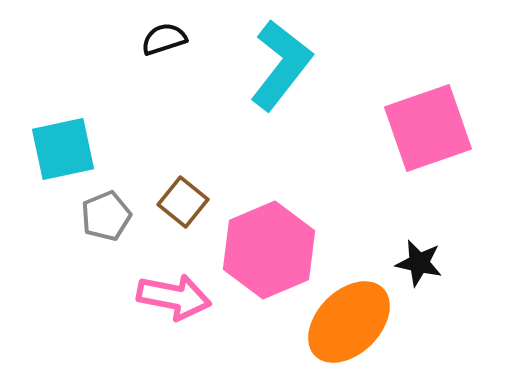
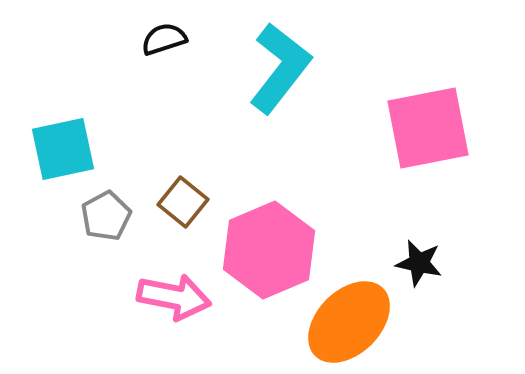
cyan L-shape: moved 1 px left, 3 px down
pink square: rotated 8 degrees clockwise
gray pentagon: rotated 6 degrees counterclockwise
